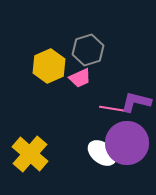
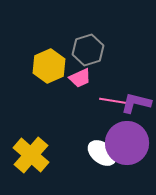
purple L-shape: moved 1 px down
pink line: moved 8 px up
yellow cross: moved 1 px right, 1 px down
